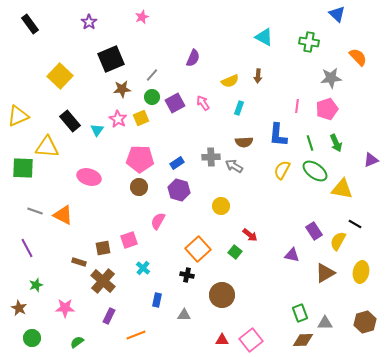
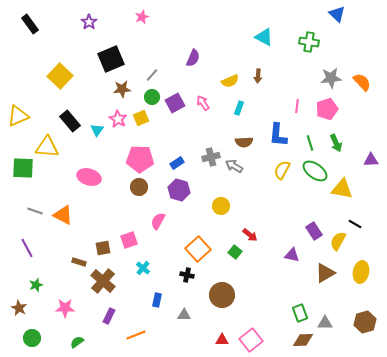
orange semicircle at (358, 57): moved 4 px right, 25 px down
gray cross at (211, 157): rotated 12 degrees counterclockwise
purple triangle at (371, 160): rotated 21 degrees clockwise
